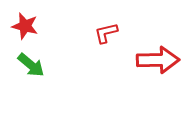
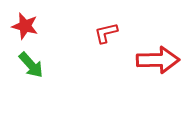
green arrow: rotated 8 degrees clockwise
